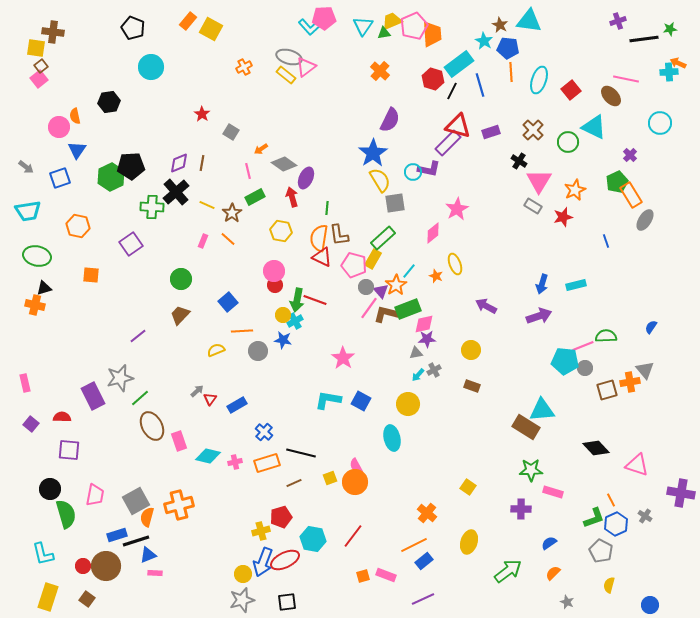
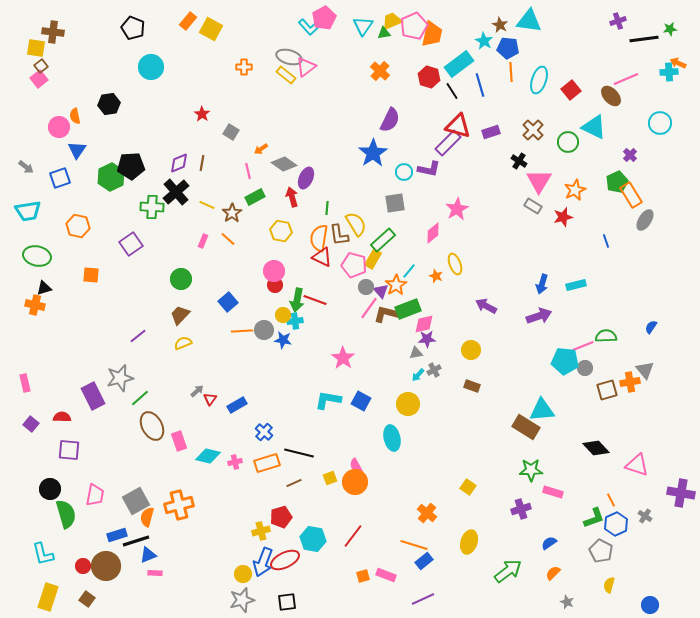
pink pentagon at (324, 18): rotated 25 degrees counterclockwise
orange trapezoid at (432, 34): rotated 16 degrees clockwise
orange cross at (244, 67): rotated 28 degrees clockwise
red hexagon at (433, 79): moved 4 px left, 2 px up
pink line at (626, 79): rotated 35 degrees counterclockwise
black line at (452, 91): rotated 60 degrees counterclockwise
black hexagon at (109, 102): moved 2 px down
cyan circle at (413, 172): moved 9 px left
yellow semicircle at (380, 180): moved 24 px left, 44 px down
green rectangle at (383, 238): moved 2 px down
cyan cross at (295, 321): rotated 21 degrees clockwise
yellow semicircle at (216, 350): moved 33 px left, 7 px up
gray circle at (258, 351): moved 6 px right, 21 px up
black line at (301, 453): moved 2 px left
purple cross at (521, 509): rotated 18 degrees counterclockwise
orange line at (414, 545): rotated 44 degrees clockwise
